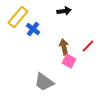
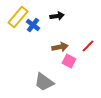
black arrow: moved 7 px left, 5 px down
blue cross: moved 4 px up
brown arrow: moved 4 px left; rotated 91 degrees clockwise
